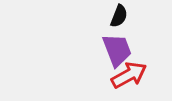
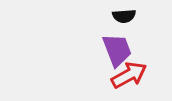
black semicircle: moved 5 px right; rotated 65 degrees clockwise
